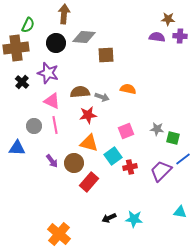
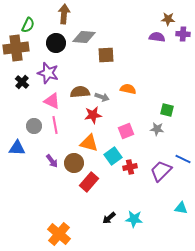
purple cross: moved 3 px right, 2 px up
red star: moved 5 px right
green square: moved 6 px left, 28 px up
blue line: rotated 63 degrees clockwise
cyan triangle: moved 1 px right, 4 px up
black arrow: rotated 16 degrees counterclockwise
